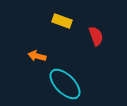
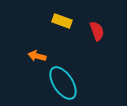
red semicircle: moved 1 px right, 5 px up
cyan ellipse: moved 2 px left, 1 px up; rotated 12 degrees clockwise
